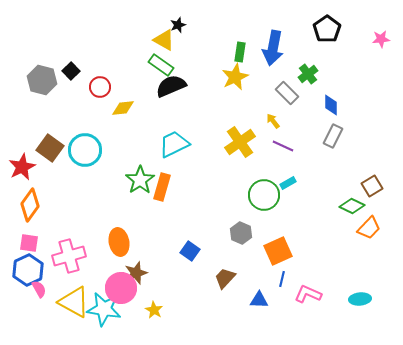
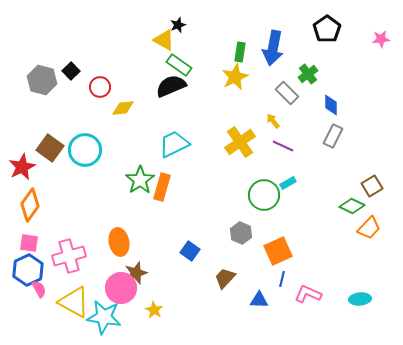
green rectangle at (161, 65): moved 18 px right
cyan star at (104, 309): moved 8 px down
